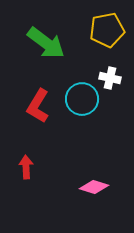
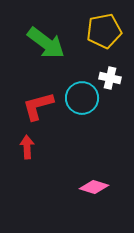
yellow pentagon: moved 3 px left, 1 px down
cyan circle: moved 1 px up
red L-shape: rotated 44 degrees clockwise
red arrow: moved 1 px right, 20 px up
